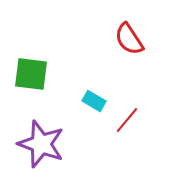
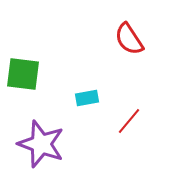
green square: moved 8 px left
cyan rectangle: moved 7 px left, 3 px up; rotated 40 degrees counterclockwise
red line: moved 2 px right, 1 px down
